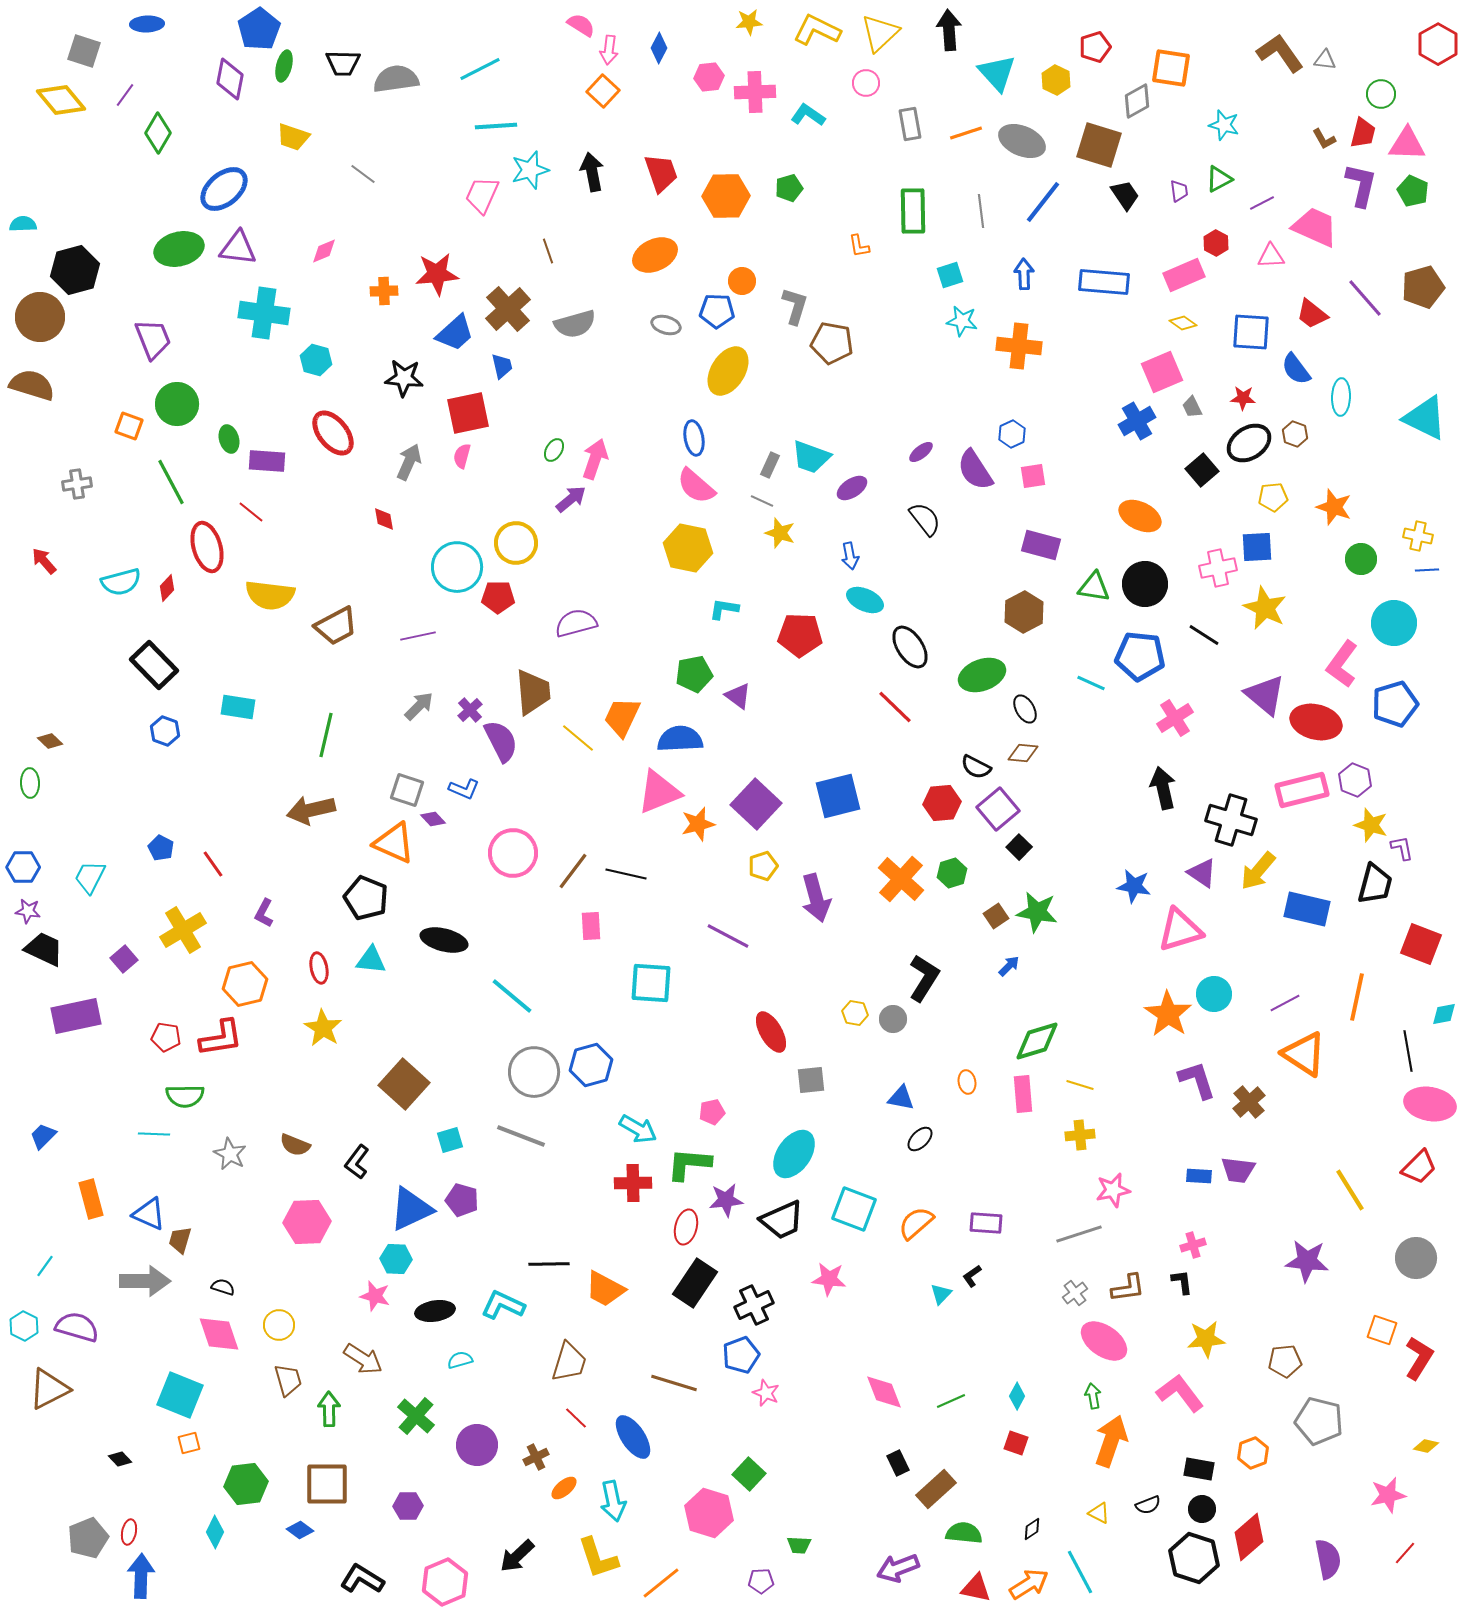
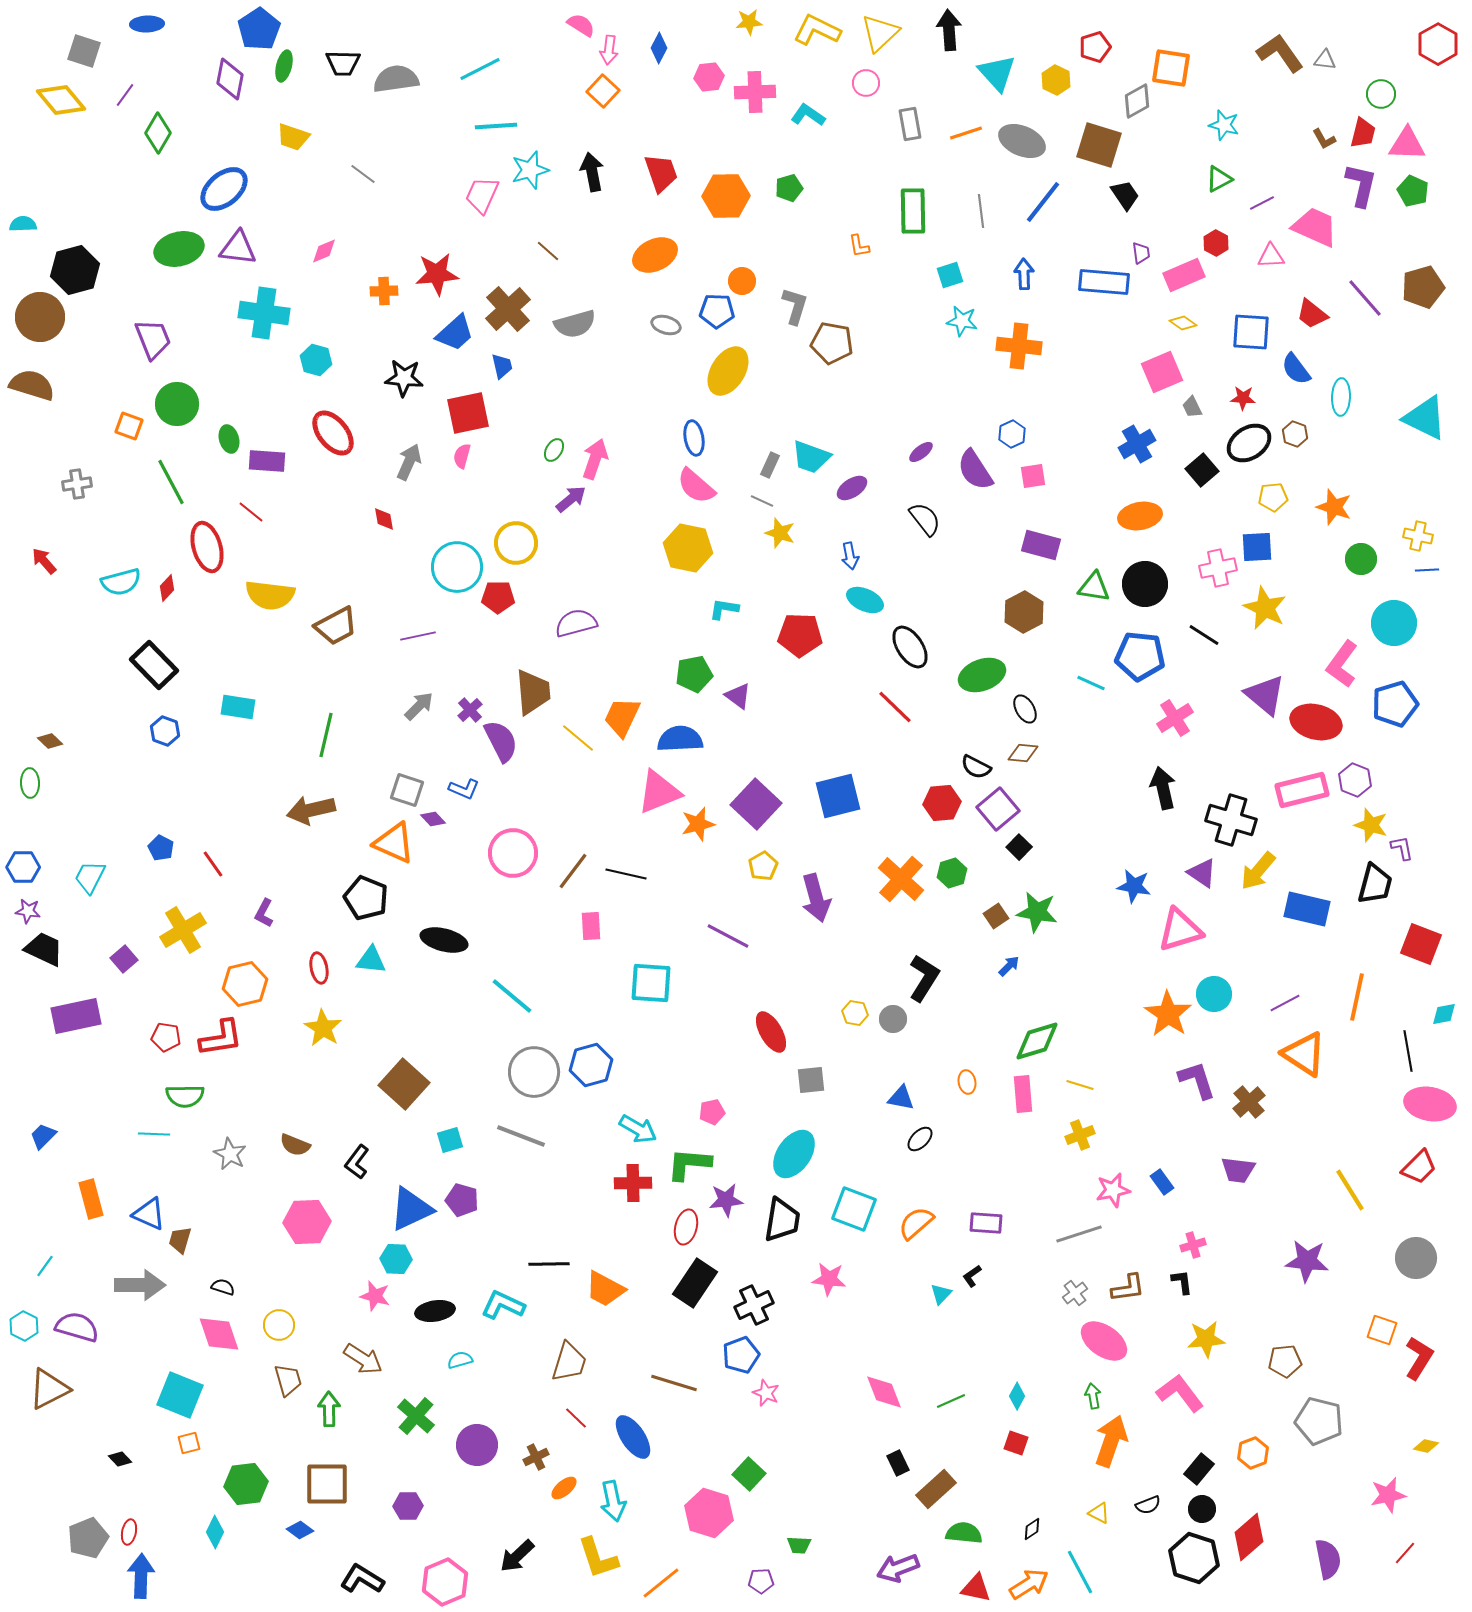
purple trapezoid at (1179, 191): moved 38 px left, 62 px down
brown line at (548, 251): rotated 30 degrees counterclockwise
blue cross at (1137, 421): moved 23 px down
orange ellipse at (1140, 516): rotated 36 degrees counterclockwise
yellow pentagon at (763, 866): rotated 12 degrees counterclockwise
yellow cross at (1080, 1135): rotated 16 degrees counterclockwise
blue rectangle at (1199, 1176): moved 37 px left, 6 px down; rotated 50 degrees clockwise
black trapezoid at (782, 1220): rotated 57 degrees counterclockwise
gray arrow at (145, 1281): moved 5 px left, 4 px down
black rectangle at (1199, 1469): rotated 60 degrees counterclockwise
